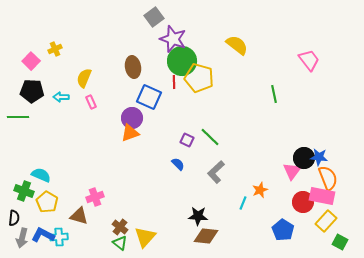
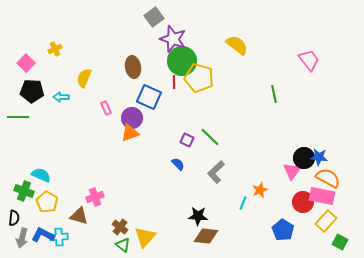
pink square at (31, 61): moved 5 px left, 2 px down
pink rectangle at (91, 102): moved 15 px right, 6 px down
orange semicircle at (328, 178): rotated 40 degrees counterclockwise
green triangle at (120, 243): moved 3 px right, 2 px down
